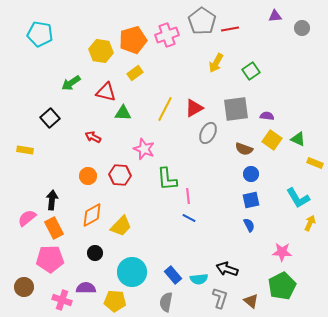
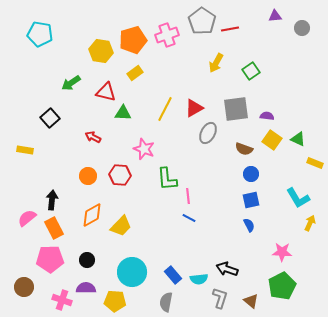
black circle at (95, 253): moved 8 px left, 7 px down
